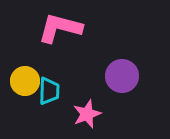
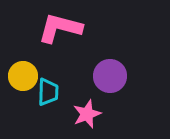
purple circle: moved 12 px left
yellow circle: moved 2 px left, 5 px up
cyan trapezoid: moved 1 px left, 1 px down
